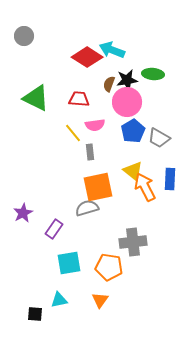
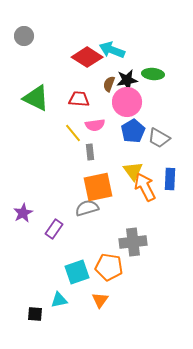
yellow triangle: rotated 15 degrees clockwise
cyan square: moved 8 px right, 9 px down; rotated 10 degrees counterclockwise
